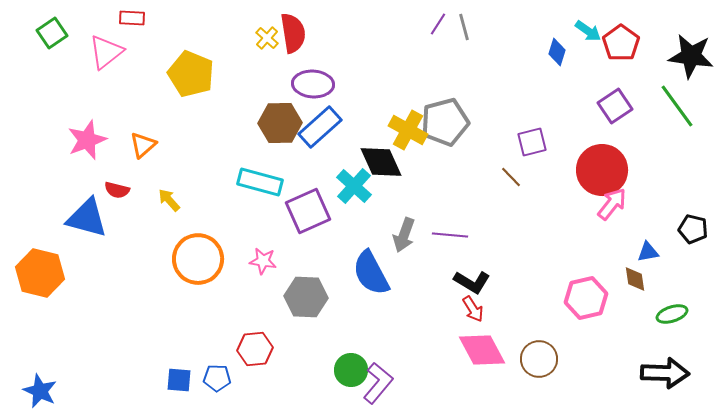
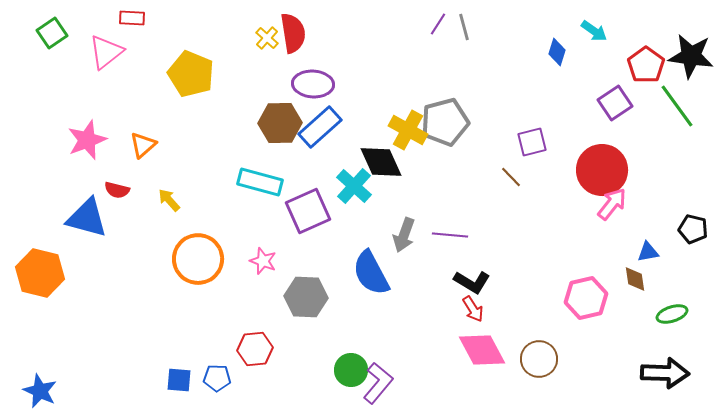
cyan arrow at (588, 31): moved 6 px right
red pentagon at (621, 43): moved 25 px right, 22 px down
purple square at (615, 106): moved 3 px up
pink star at (263, 261): rotated 12 degrees clockwise
